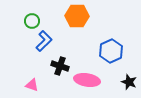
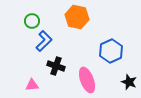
orange hexagon: moved 1 px down; rotated 10 degrees clockwise
black cross: moved 4 px left
pink ellipse: rotated 60 degrees clockwise
pink triangle: rotated 24 degrees counterclockwise
